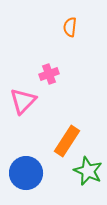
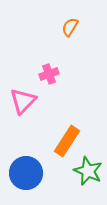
orange semicircle: rotated 24 degrees clockwise
